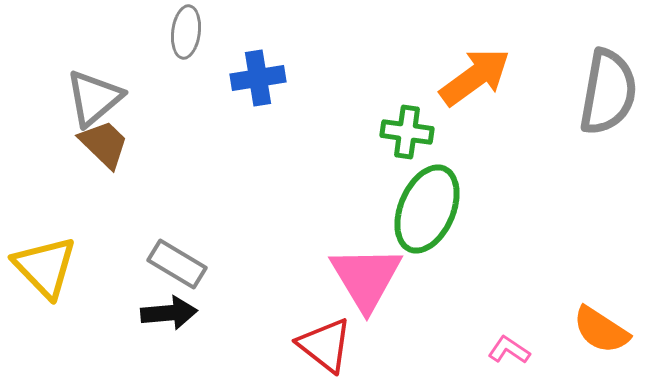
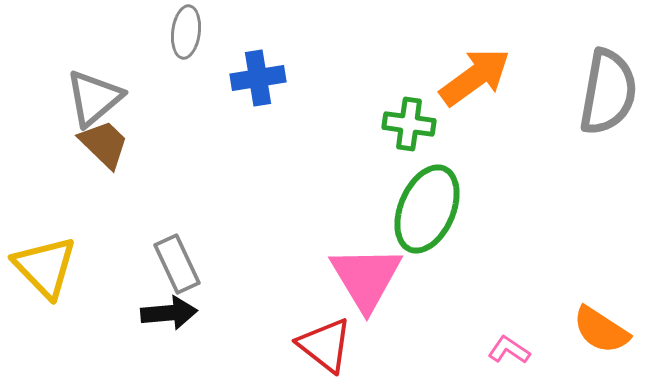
green cross: moved 2 px right, 8 px up
gray rectangle: rotated 34 degrees clockwise
